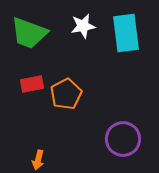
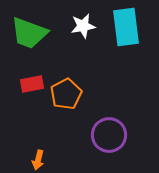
cyan rectangle: moved 6 px up
purple circle: moved 14 px left, 4 px up
